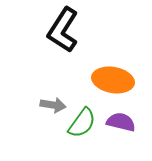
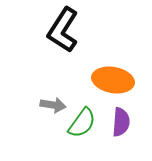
purple semicircle: rotated 80 degrees clockwise
